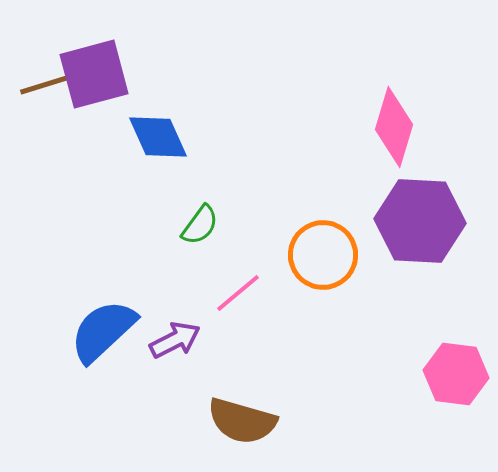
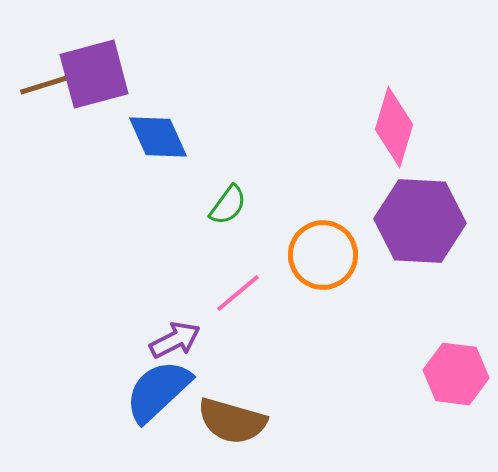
green semicircle: moved 28 px right, 20 px up
blue semicircle: moved 55 px right, 60 px down
brown semicircle: moved 10 px left
